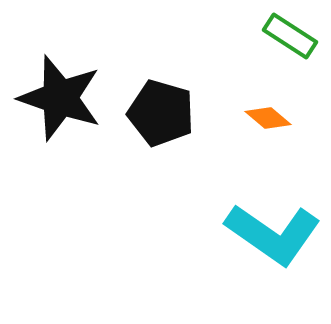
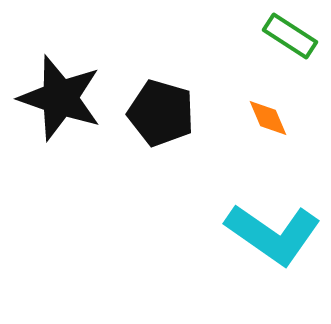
orange diamond: rotated 27 degrees clockwise
